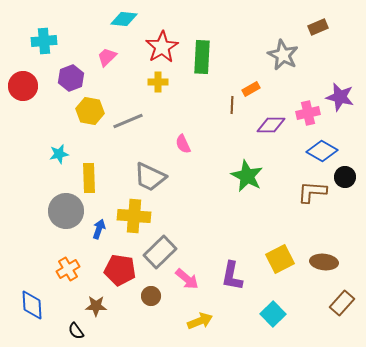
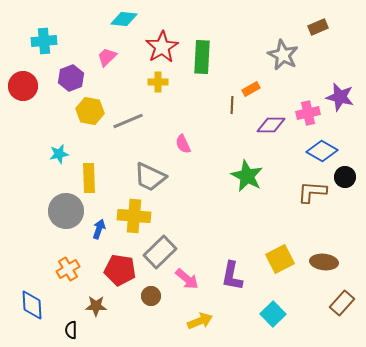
black semicircle at (76, 331): moved 5 px left, 1 px up; rotated 36 degrees clockwise
